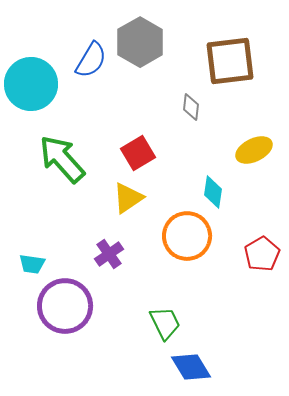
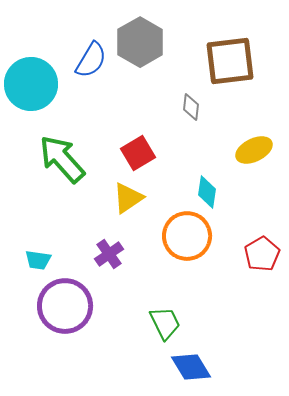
cyan diamond: moved 6 px left
cyan trapezoid: moved 6 px right, 4 px up
